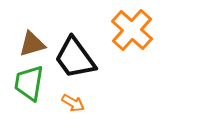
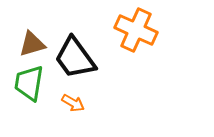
orange cross: moved 4 px right; rotated 18 degrees counterclockwise
